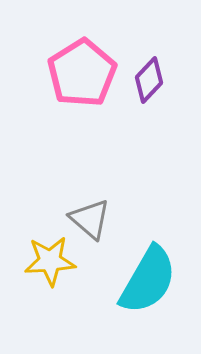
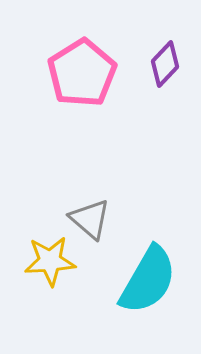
purple diamond: moved 16 px right, 16 px up
